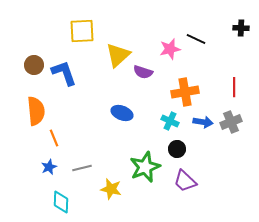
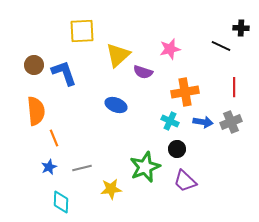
black line: moved 25 px right, 7 px down
blue ellipse: moved 6 px left, 8 px up
yellow star: rotated 20 degrees counterclockwise
